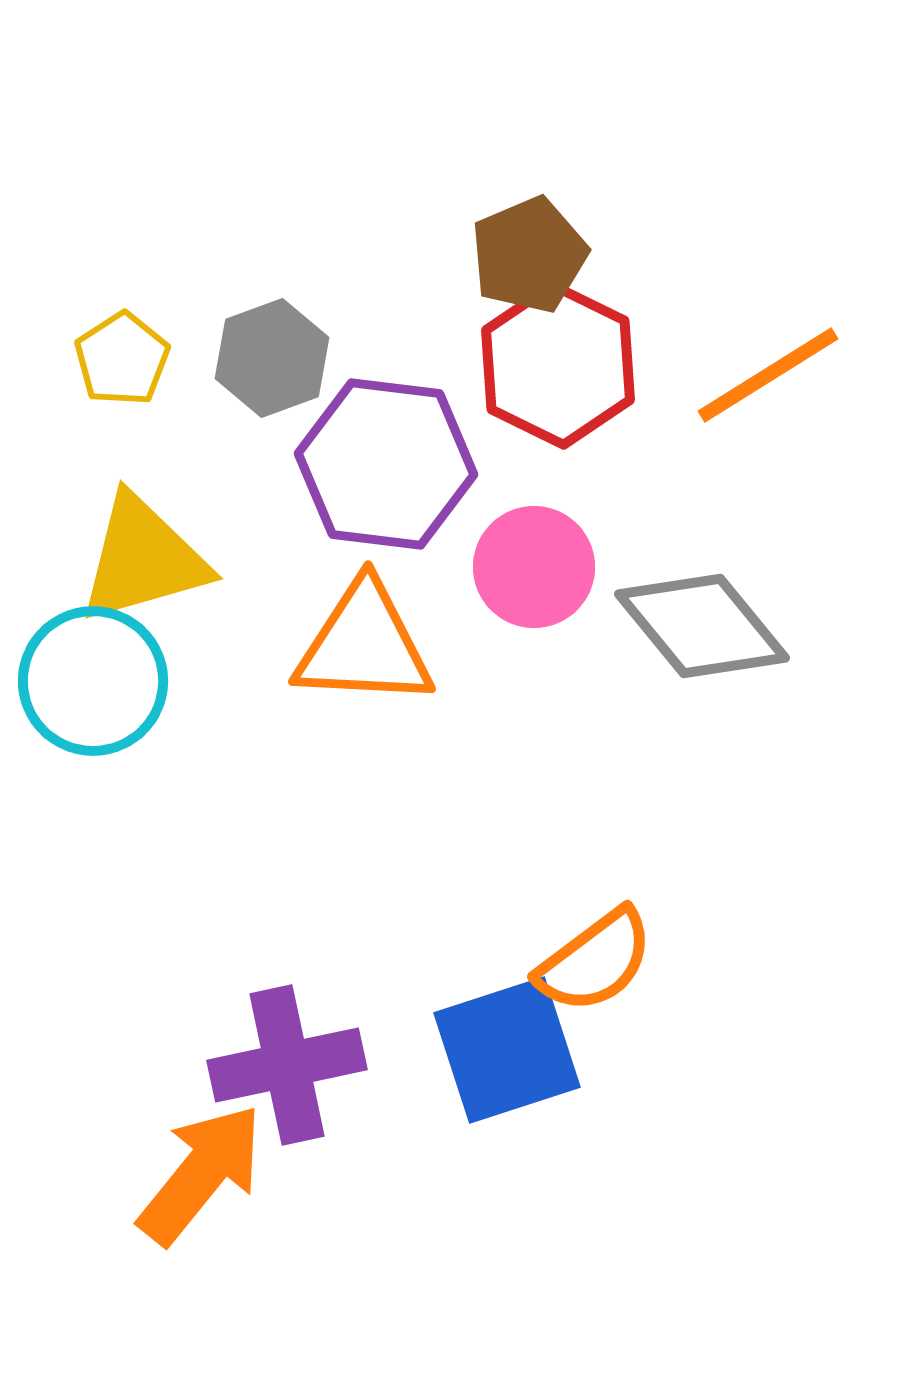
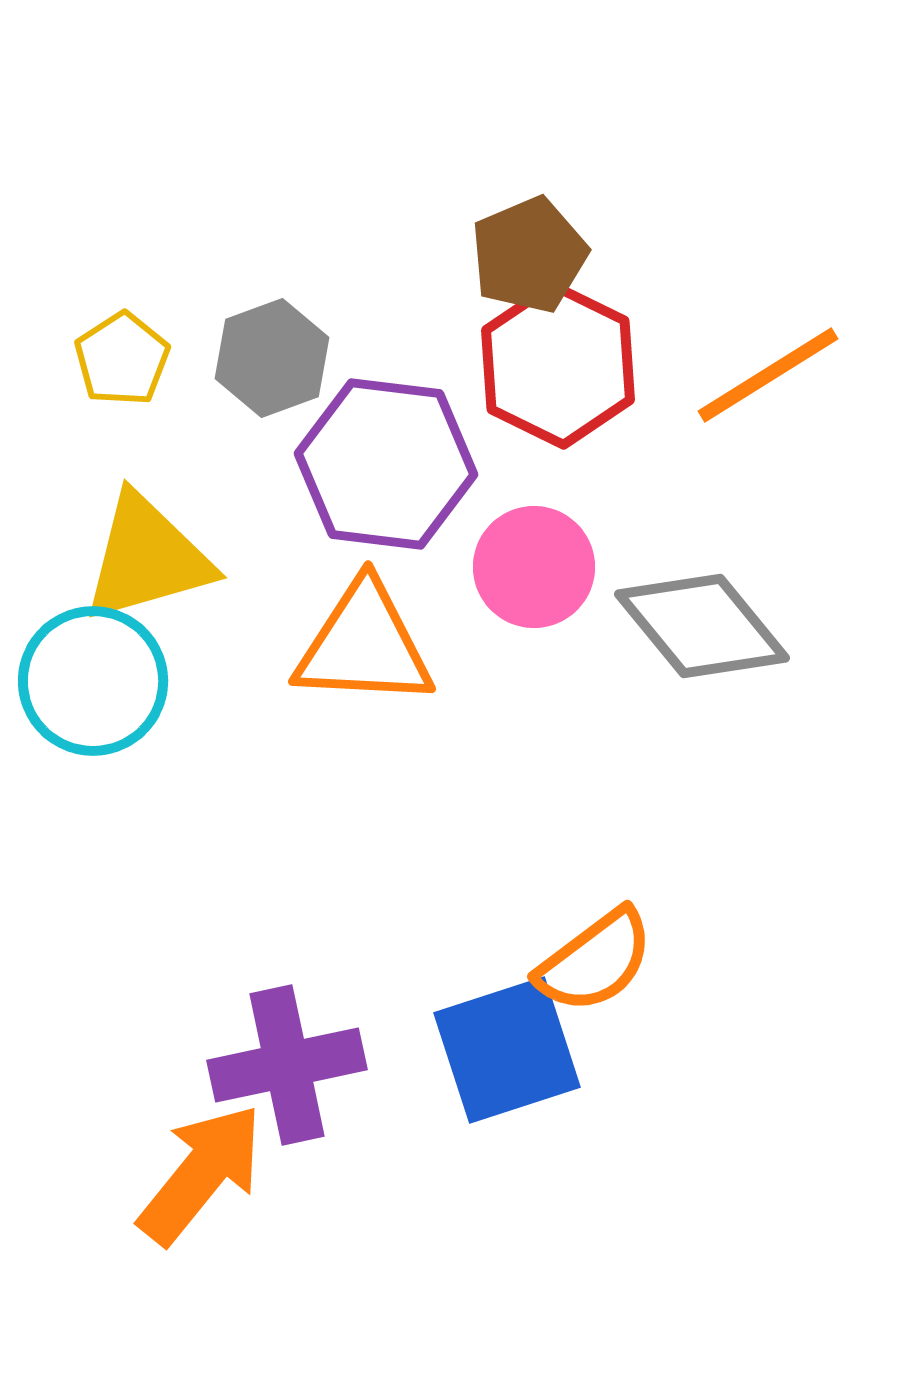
yellow triangle: moved 4 px right, 1 px up
